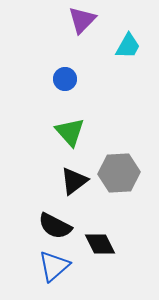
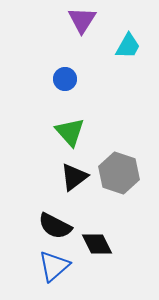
purple triangle: rotated 12 degrees counterclockwise
gray hexagon: rotated 21 degrees clockwise
black triangle: moved 4 px up
black diamond: moved 3 px left
